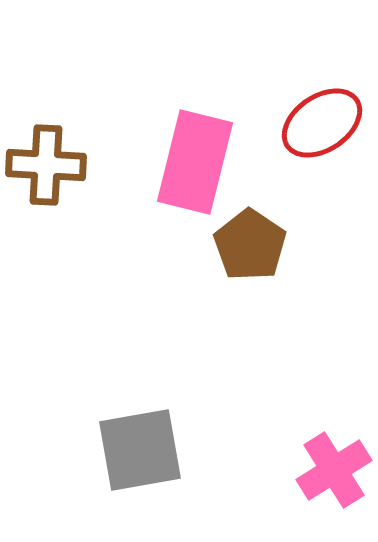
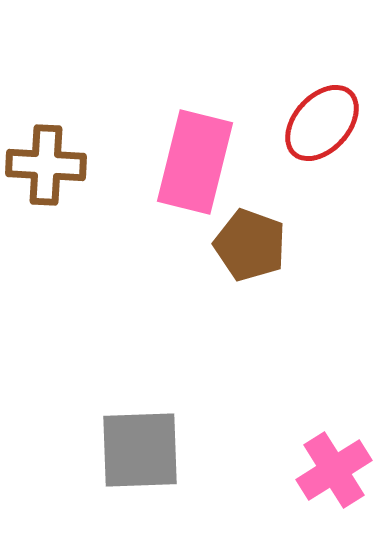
red ellipse: rotated 14 degrees counterclockwise
brown pentagon: rotated 14 degrees counterclockwise
gray square: rotated 8 degrees clockwise
